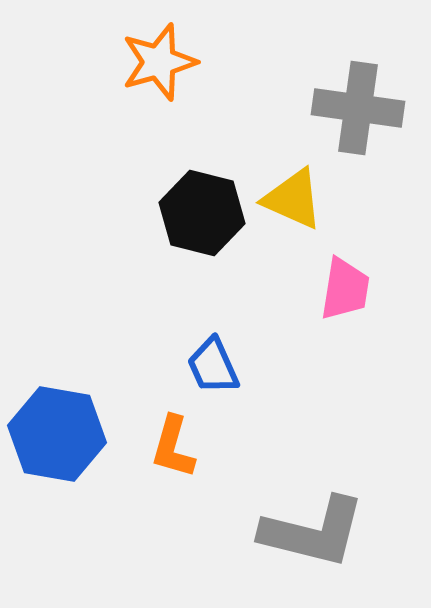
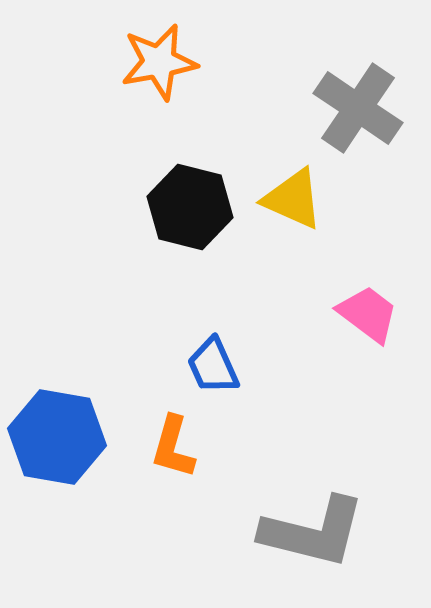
orange star: rotated 6 degrees clockwise
gray cross: rotated 26 degrees clockwise
black hexagon: moved 12 px left, 6 px up
pink trapezoid: moved 23 px right, 25 px down; rotated 62 degrees counterclockwise
blue hexagon: moved 3 px down
